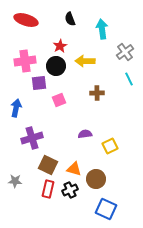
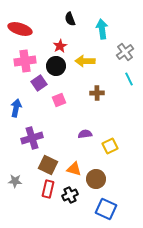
red ellipse: moved 6 px left, 9 px down
purple square: rotated 28 degrees counterclockwise
black cross: moved 5 px down
